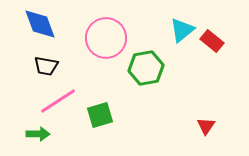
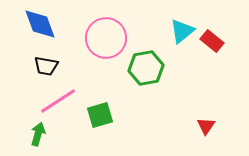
cyan triangle: moved 1 px down
green arrow: rotated 75 degrees counterclockwise
